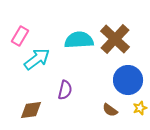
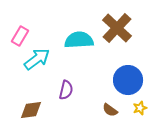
brown cross: moved 2 px right, 11 px up
purple semicircle: moved 1 px right
